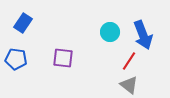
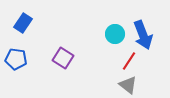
cyan circle: moved 5 px right, 2 px down
purple square: rotated 25 degrees clockwise
gray triangle: moved 1 px left
